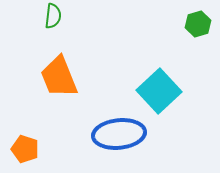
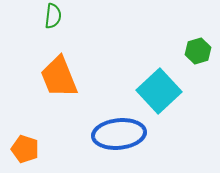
green hexagon: moved 27 px down
